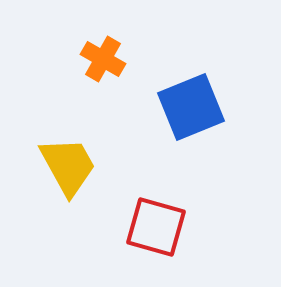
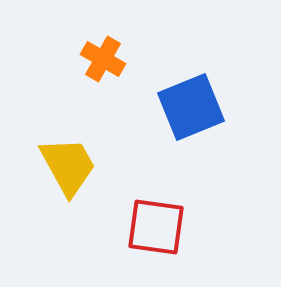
red square: rotated 8 degrees counterclockwise
